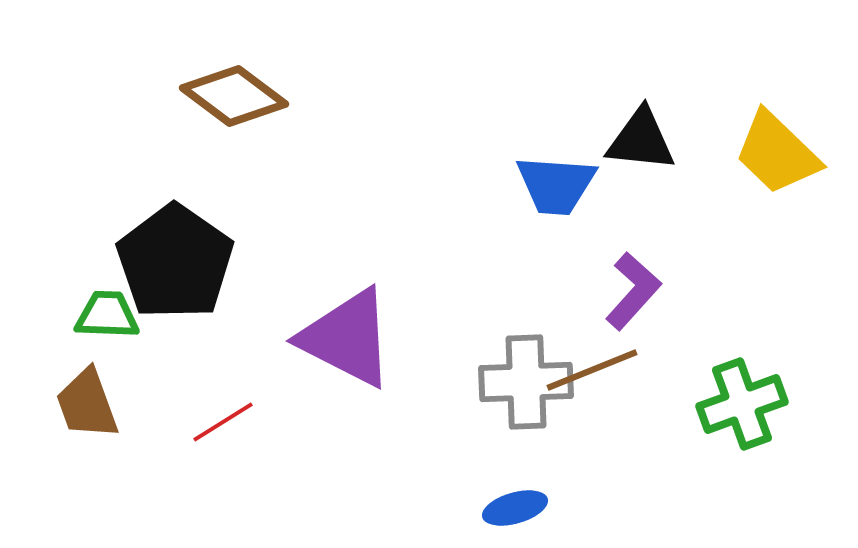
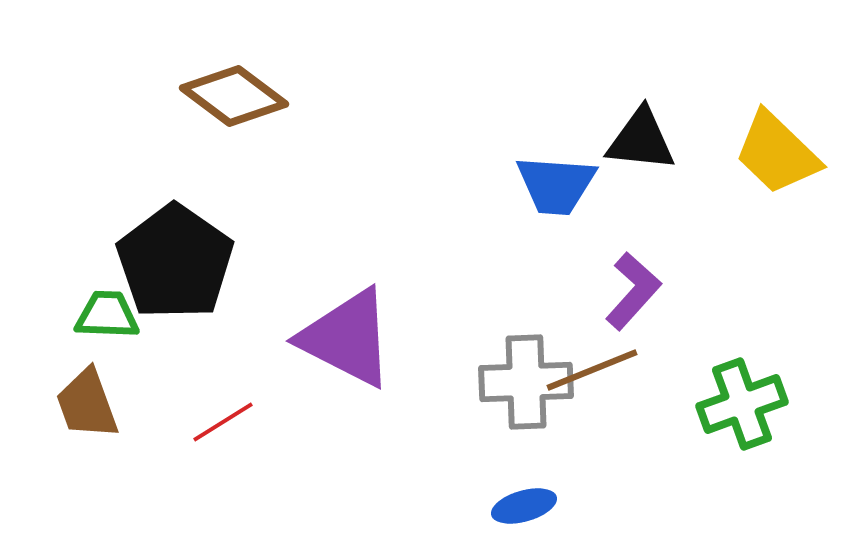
blue ellipse: moved 9 px right, 2 px up
